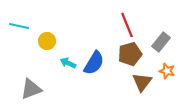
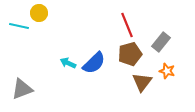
yellow circle: moved 8 px left, 28 px up
blue semicircle: rotated 15 degrees clockwise
gray triangle: moved 9 px left
